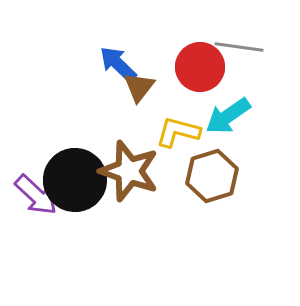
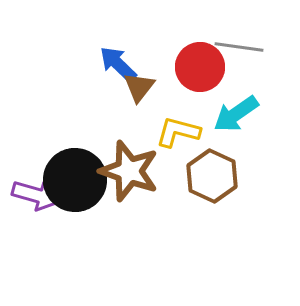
cyan arrow: moved 8 px right, 2 px up
brown hexagon: rotated 18 degrees counterclockwise
purple arrow: rotated 27 degrees counterclockwise
